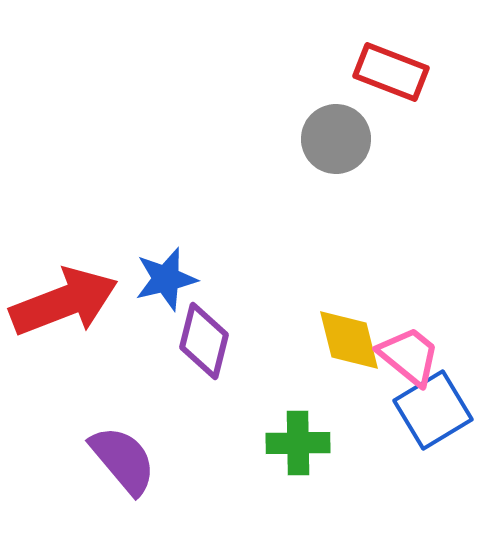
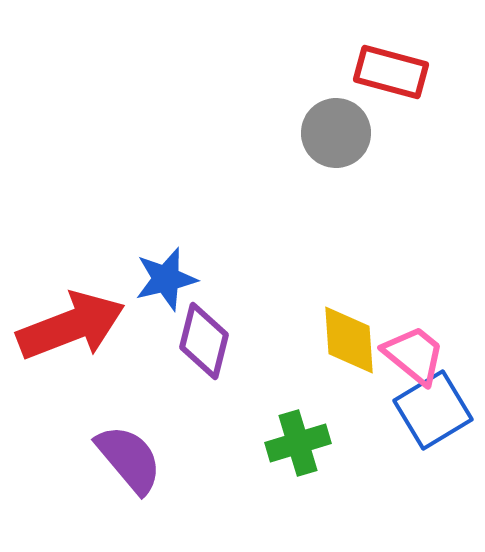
red rectangle: rotated 6 degrees counterclockwise
gray circle: moved 6 px up
red arrow: moved 7 px right, 24 px down
yellow diamond: rotated 10 degrees clockwise
pink trapezoid: moved 5 px right, 1 px up
green cross: rotated 16 degrees counterclockwise
purple semicircle: moved 6 px right, 1 px up
